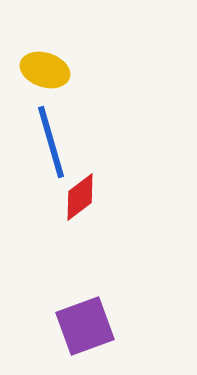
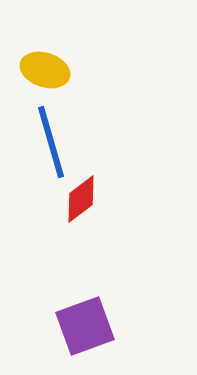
red diamond: moved 1 px right, 2 px down
